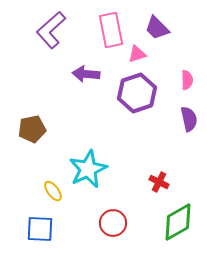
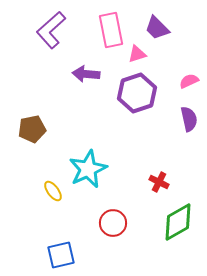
pink semicircle: moved 2 px right, 1 px down; rotated 114 degrees counterclockwise
blue square: moved 21 px right, 26 px down; rotated 16 degrees counterclockwise
